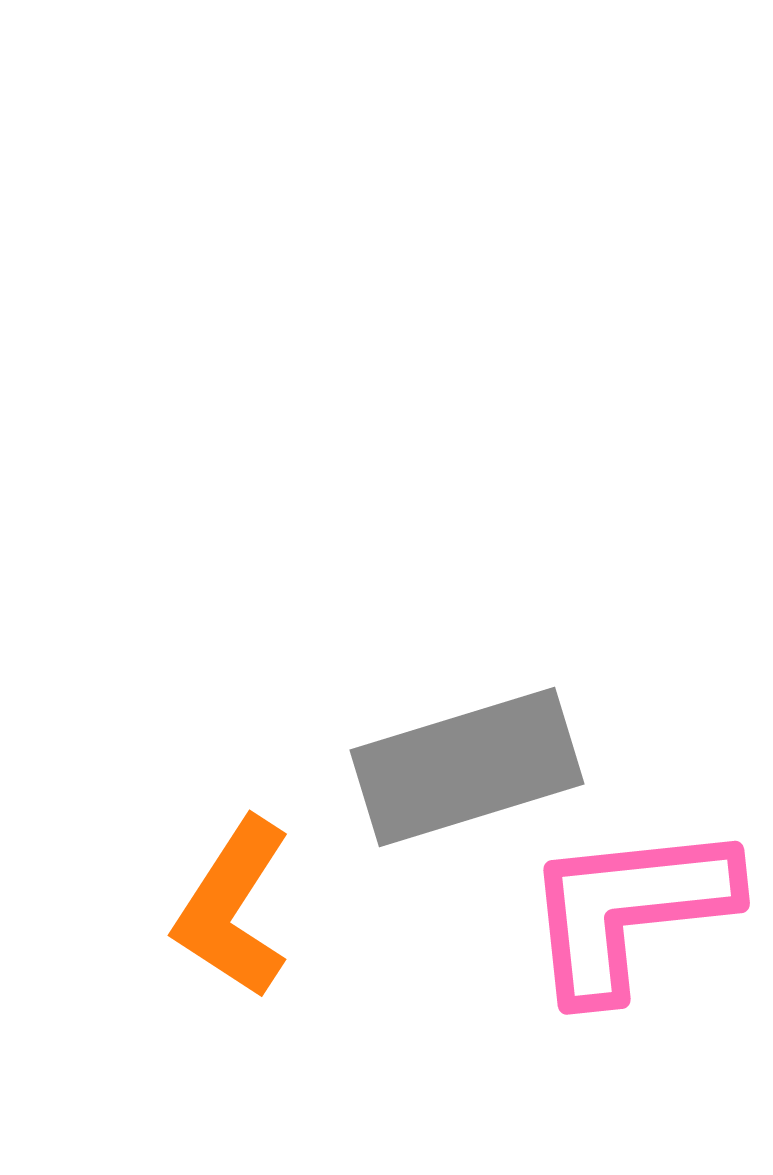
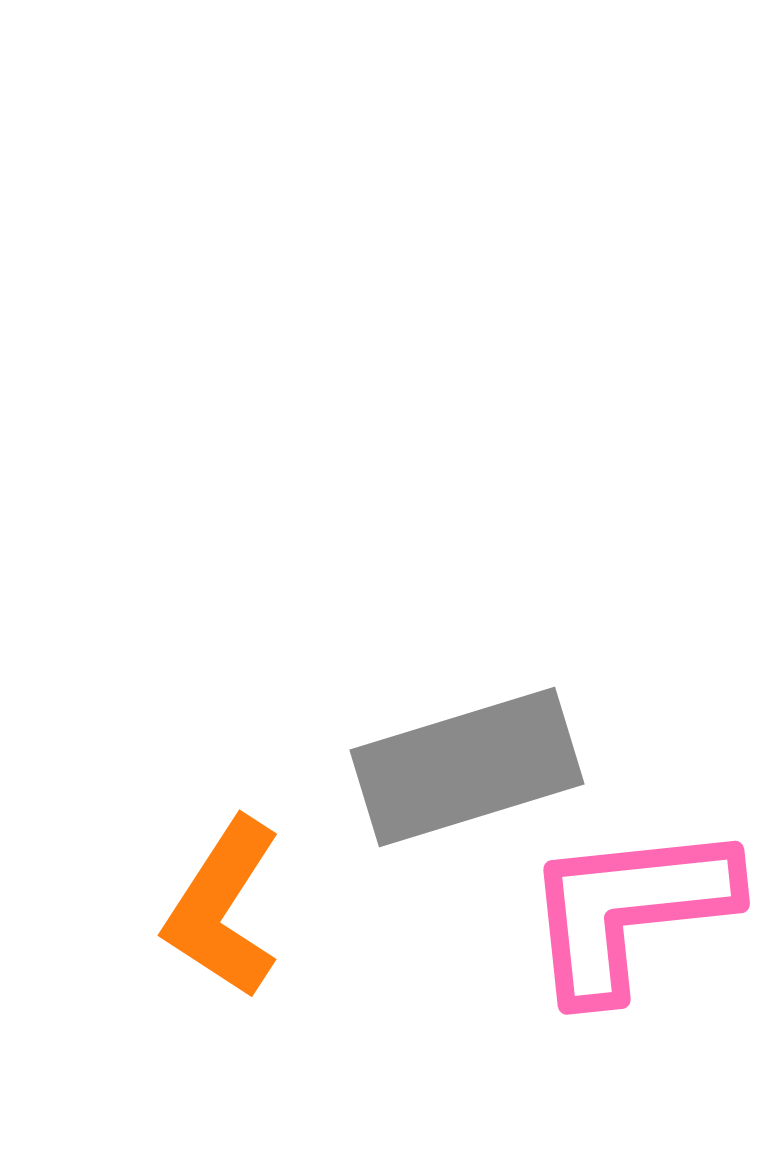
orange L-shape: moved 10 px left
